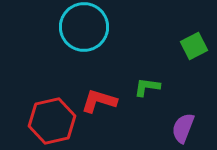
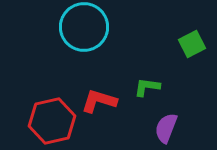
green square: moved 2 px left, 2 px up
purple semicircle: moved 17 px left
